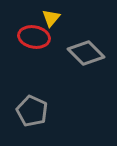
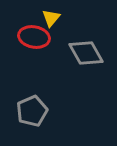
gray diamond: rotated 15 degrees clockwise
gray pentagon: rotated 24 degrees clockwise
